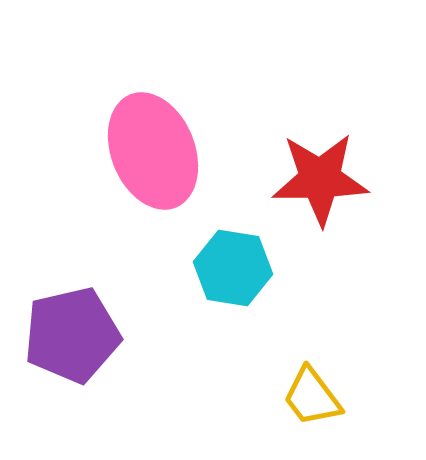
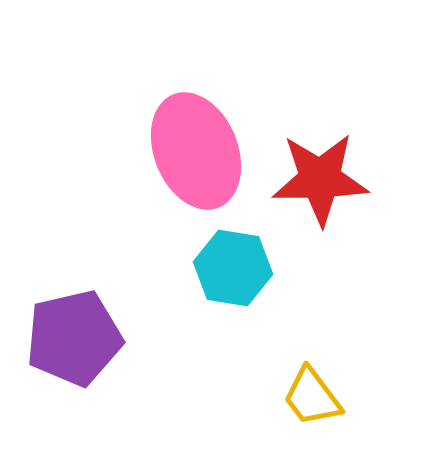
pink ellipse: moved 43 px right
purple pentagon: moved 2 px right, 3 px down
